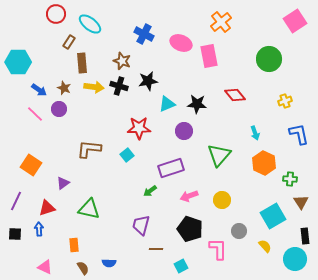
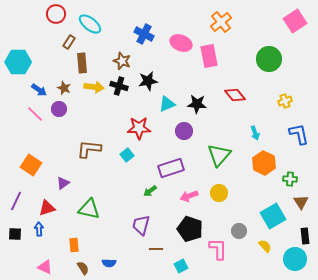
yellow circle at (222, 200): moved 3 px left, 7 px up
